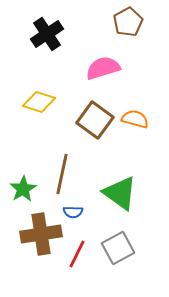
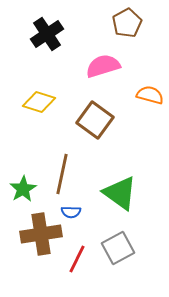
brown pentagon: moved 1 px left, 1 px down
pink semicircle: moved 2 px up
orange semicircle: moved 15 px right, 24 px up
blue semicircle: moved 2 px left
red line: moved 5 px down
